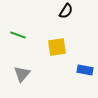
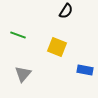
yellow square: rotated 30 degrees clockwise
gray triangle: moved 1 px right
